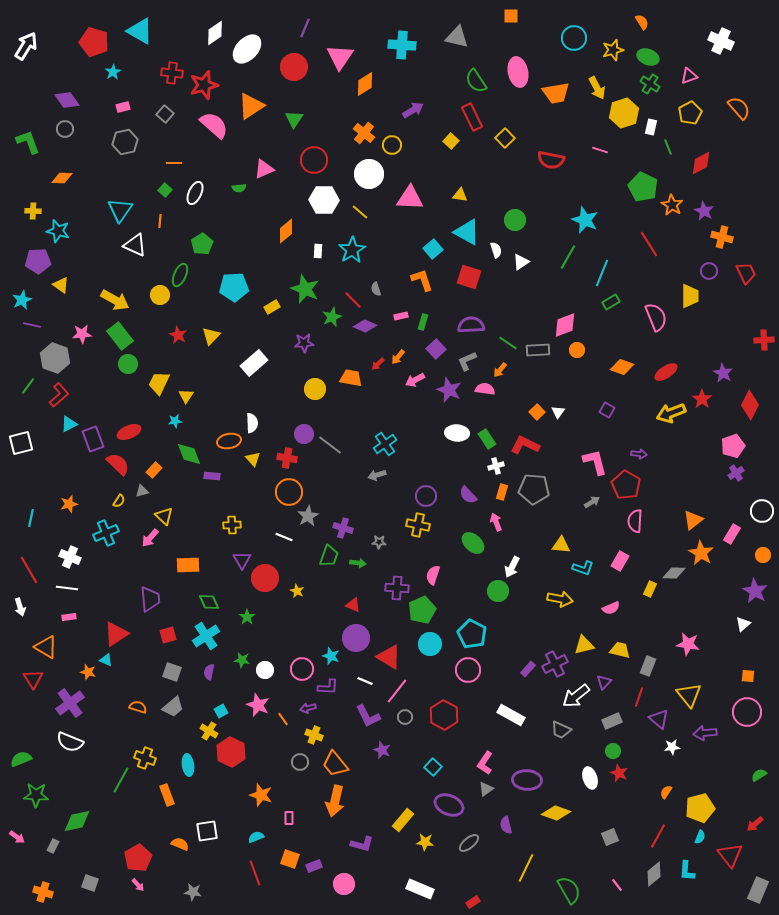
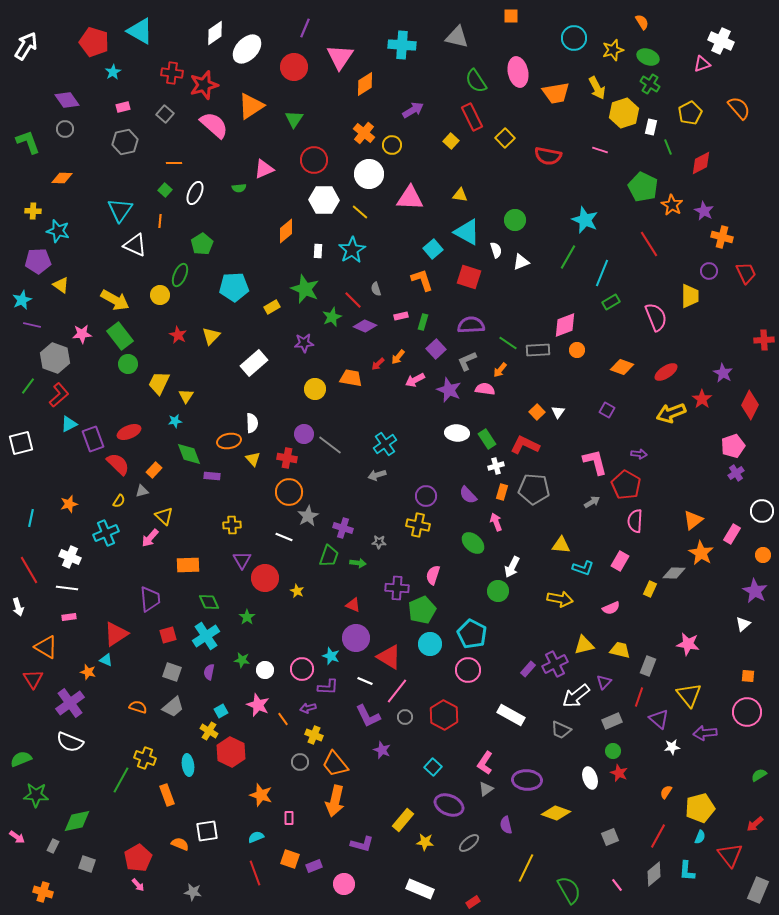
pink triangle at (689, 76): moved 13 px right, 12 px up
red semicircle at (551, 160): moved 3 px left, 4 px up
white triangle at (521, 262): rotated 12 degrees clockwise
white arrow at (20, 607): moved 2 px left
gray square at (90, 883): moved 3 px left, 19 px up
